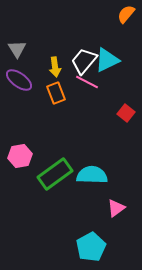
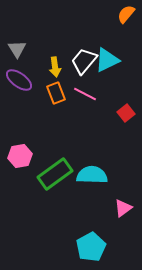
pink line: moved 2 px left, 12 px down
red square: rotated 12 degrees clockwise
pink triangle: moved 7 px right
